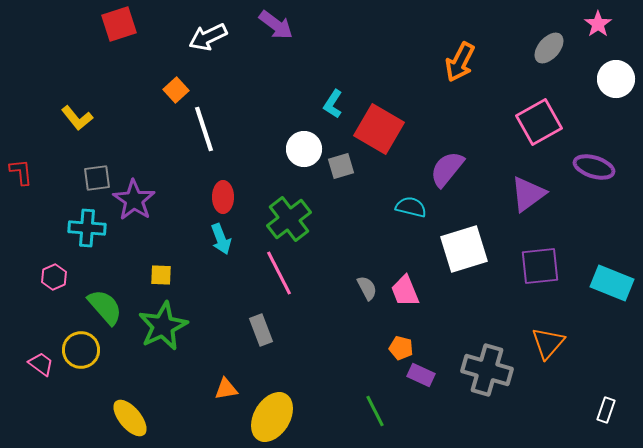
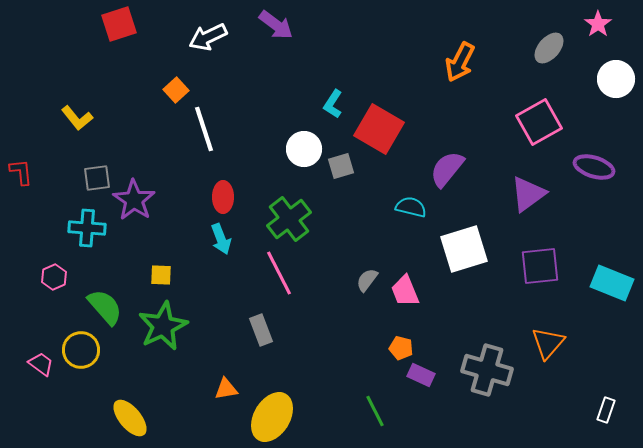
gray semicircle at (367, 288): moved 8 px up; rotated 115 degrees counterclockwise
